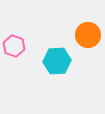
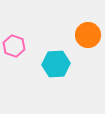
cyan hexagon: moved 1 px left, 3 px down
